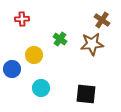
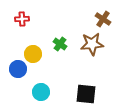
brown cross: moved 1 px right, 1 px up
green cross: moved 5 px down
yellow circle: moved 1 px left, 1 px up
blue circle: moved 6 px right
cyan circle: moved 4 px down
